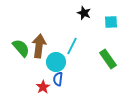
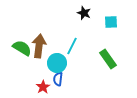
green semicircle: moved 1 px right; rotated 18 degrees counterclockwise
cyan circle: moved 1 px right, 1 px down
